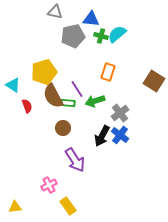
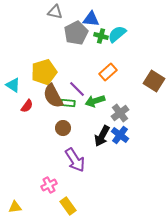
gray pentagon: moved 3 px right, 3 px up; rotated 15 degrees counterclockwise
orange rectangle: rotated 30 degrees clockwise
purple line: rotated 12 degrees counterclockwise
red semicircle: rotated 56 degrees clockwise
